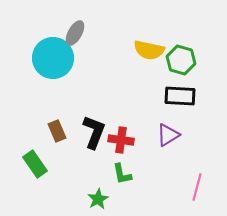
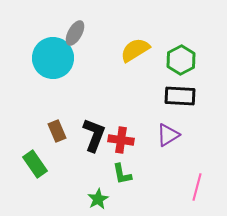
yellow semicircle: moved 14 px left; rotated 136 degrees clockwise
green hexagon: rotated 16 degrees clockwise
black L-shape: moved 3 px down
